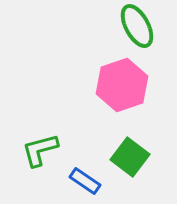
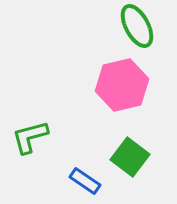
pink hexagon: rotated 6 degrees clockwise
green L-shape: moved 10 px left, 13 px up
